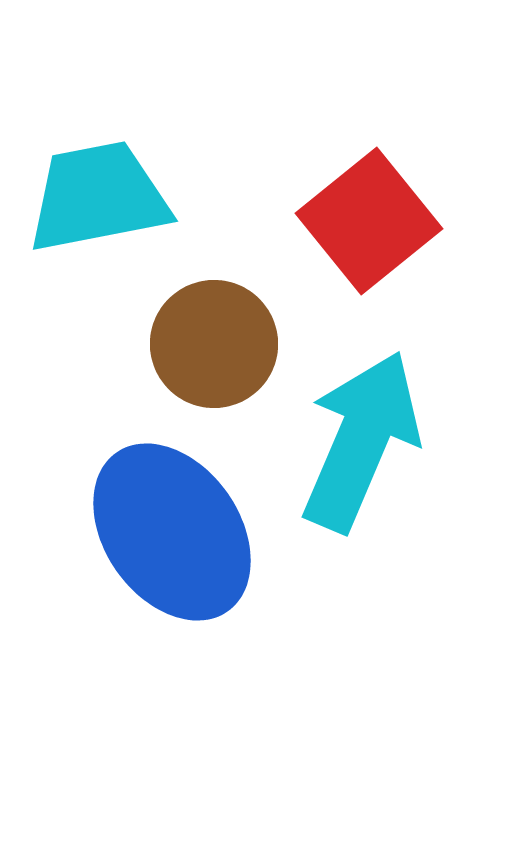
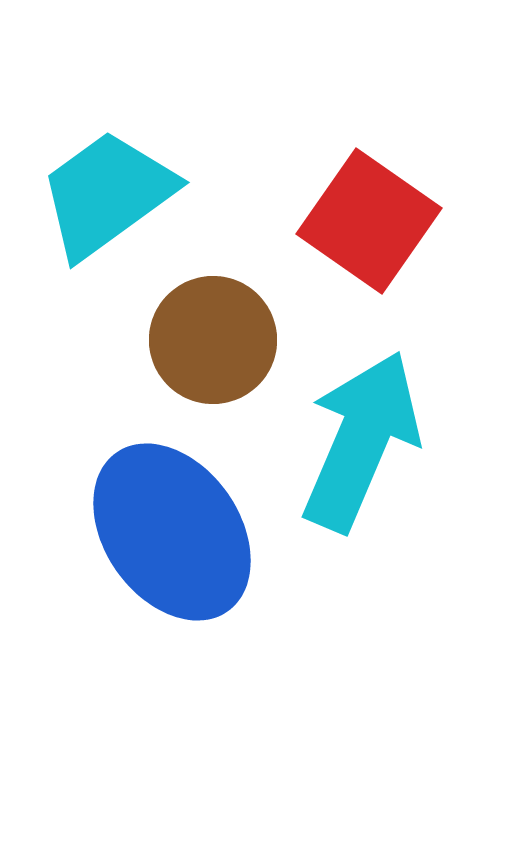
cyan trapezoid: moved 9 px right, 3 px up; rotated 25 degrees counterclockwise
red square: rotated 16 degrees counterclockwise
brown circle: moved 1 px left, 4 px up
